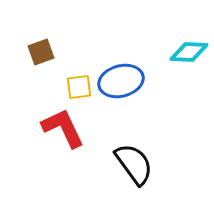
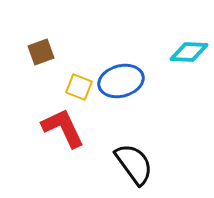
yellow square: rotated 28 degrees clockwise
